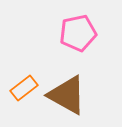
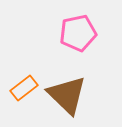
brown triangle: rotated 15 degrees clockwise
